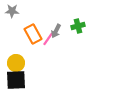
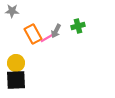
pink line: moved 1 px left, 1 px up; rotated 24 degrees clockwise
